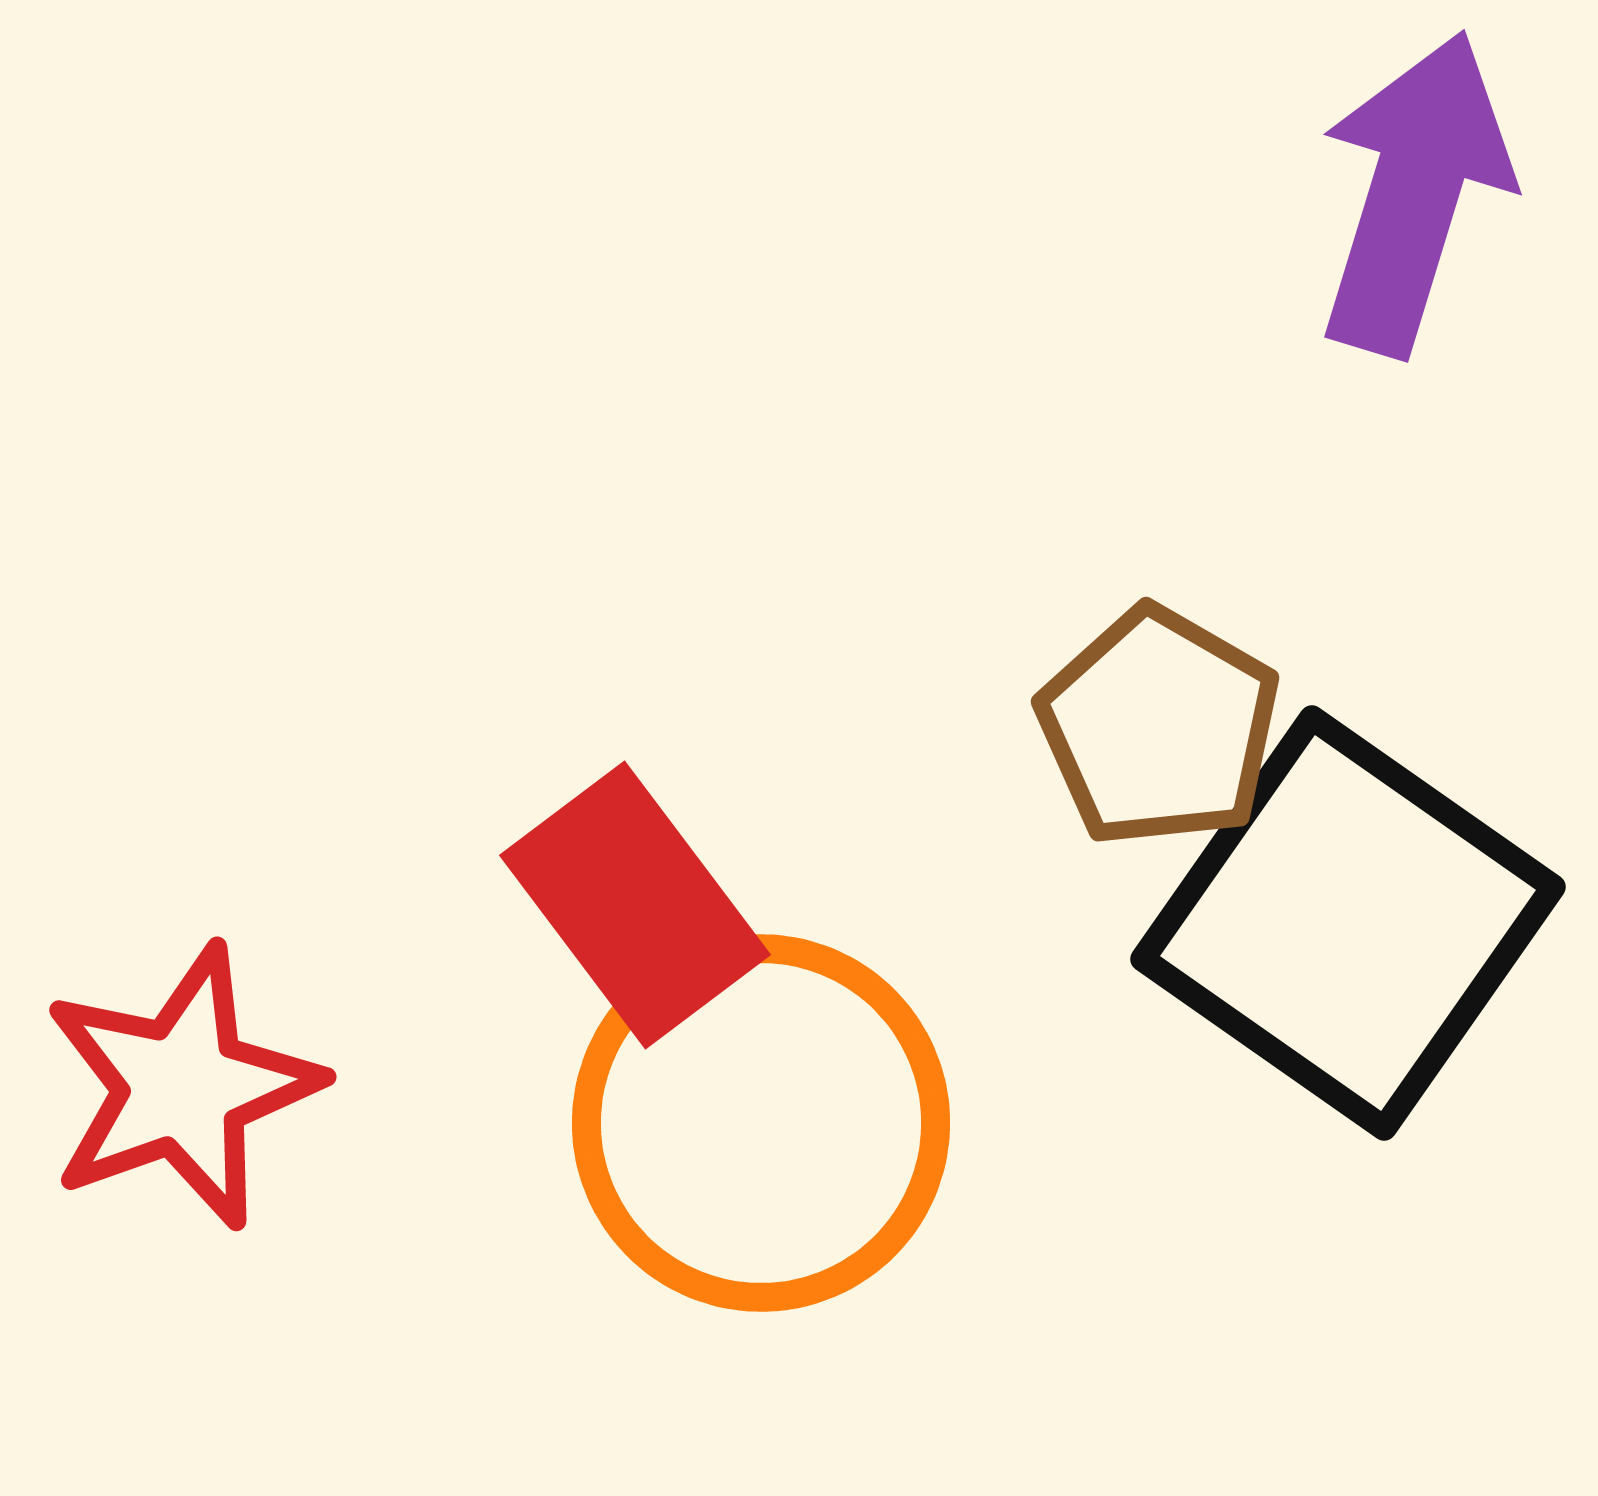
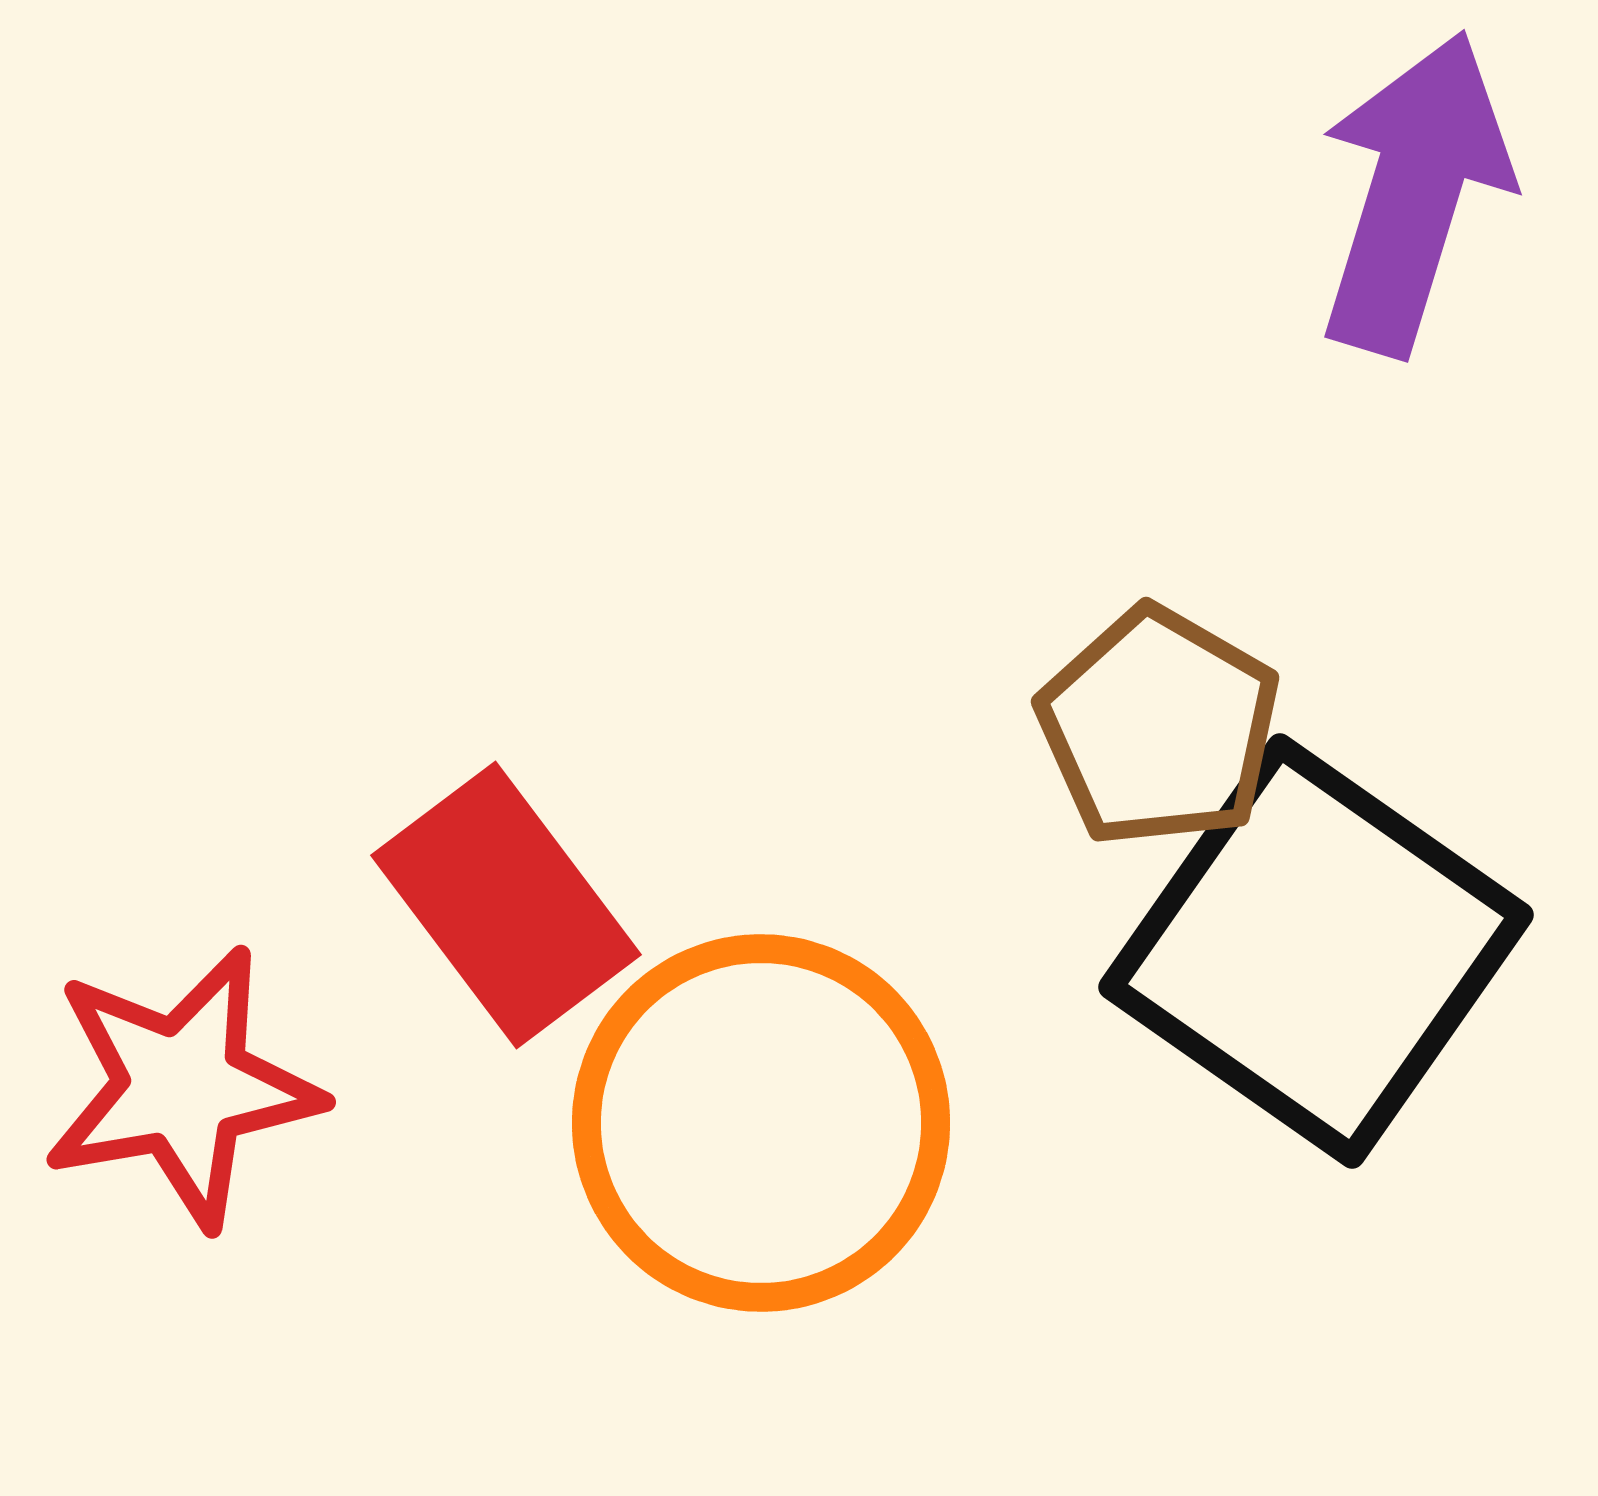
red rectangle: moved 129 px left
black square: moved 32 px left, 28 px down
red star: rotated 10 degrees clockwise
